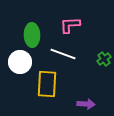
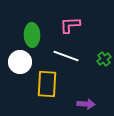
white line: moved 3 px right, 2 px down
